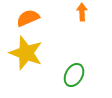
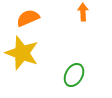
orange arrow: moved 1 px right
yellow star: moved 4 px left
